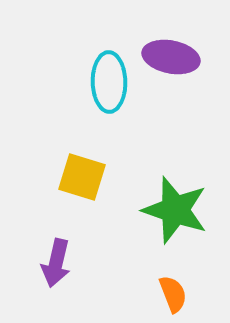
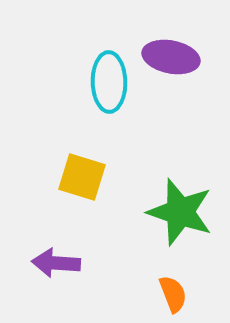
green star: moved 5 px right, 2 px down
purple arrow: rotated 81 degrees clockwise
